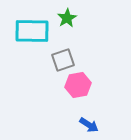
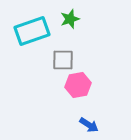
green star: moved 3 px right, 1 px down; rotated 12 degrees clockwise
cyan rectangle: rotated 20 degrees counterclockwise
gray square: rotated 20 degrees clockwise
